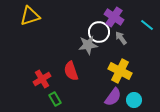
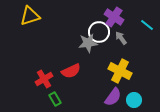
gray star: moved 2 px up
red semicircle: rotated 96 degrees counterclockwise
red cross: moved 2 px right
